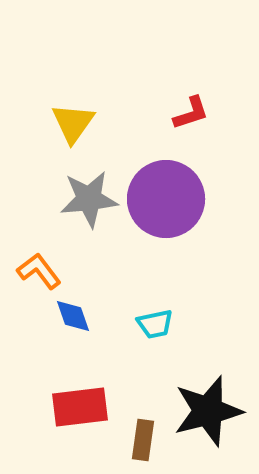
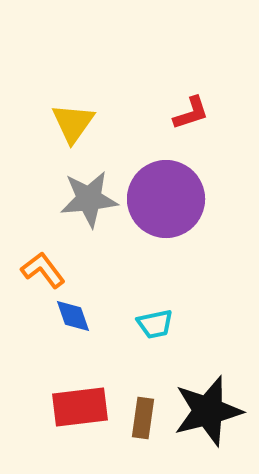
orange L-shape: moved 4 px right, 1 px up
brown rectangle: moved 22 px up
